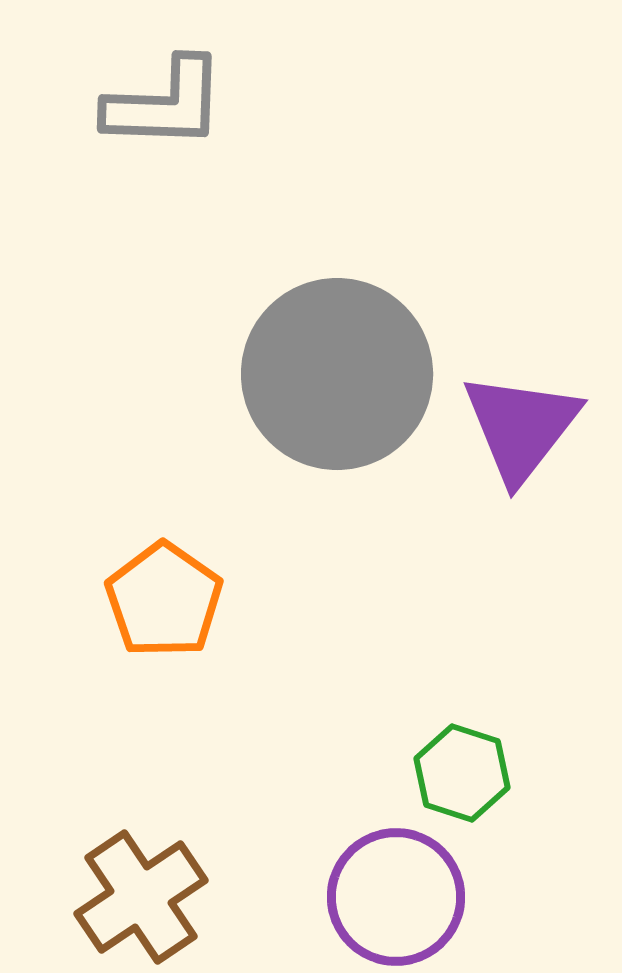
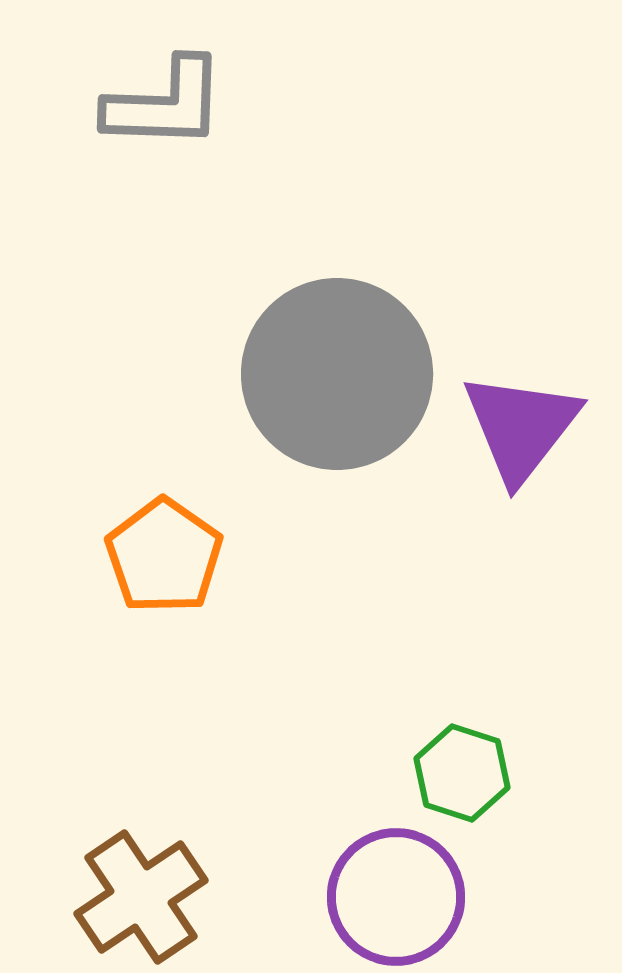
orange pentagon: moved 44 px up
